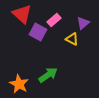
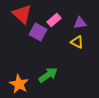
purple triangle: moved 3 px left; rotated 32 degrees clockwise
yellow triangle: moved 5 px right, 3 px down
